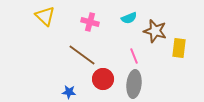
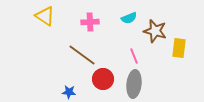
yellow triangle: rotated 10 degrees counterclockwise
pink cross: rotated 18 degrees counterclockwise
